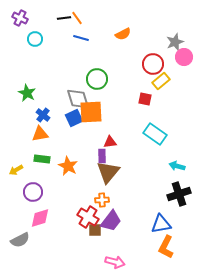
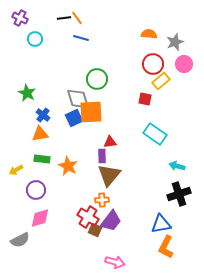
orange semicircle: moved 26 px right; rotated 147 degrees counterclockwise
pink circle: moved 7 px down
brown triangle: moved 1 px right, 3 px down
purple circle: moved 3 px right, 2 px up
brown square: rotated 24 degrees clockwise
